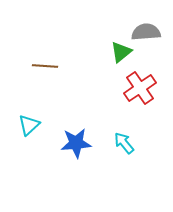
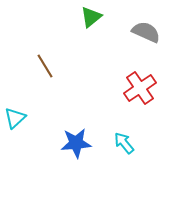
gray semicircle: rotated 28 degrees clockwise
green triangle: moved 30 px left, 35 px up
brown line: rotated 55 degrees clockwise
cyan triangle: moved 14 px left, 7 px up
